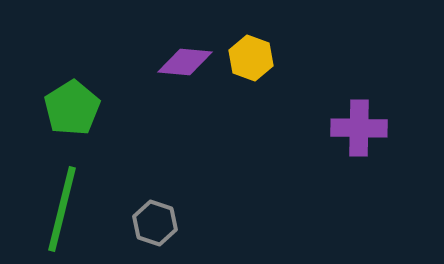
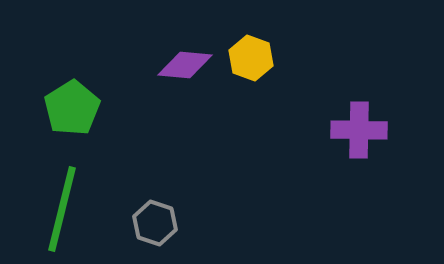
purple diamond: moved 3 px down
purple cross: moved 2 px down
